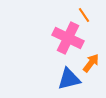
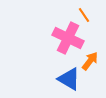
orange arrow: moved 1 px left, 2 px up
blue triangle: rotated 45 degrees clockwise
